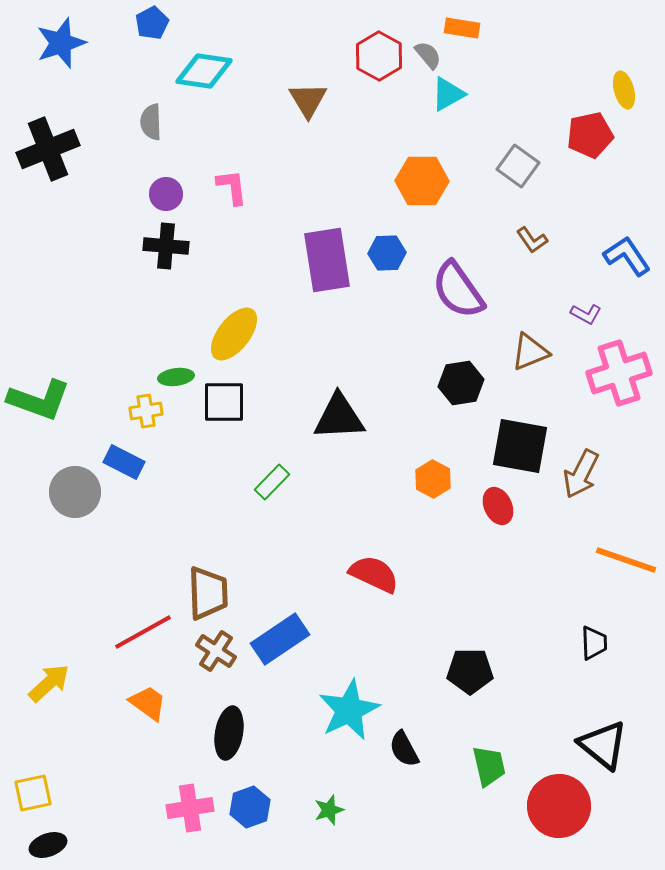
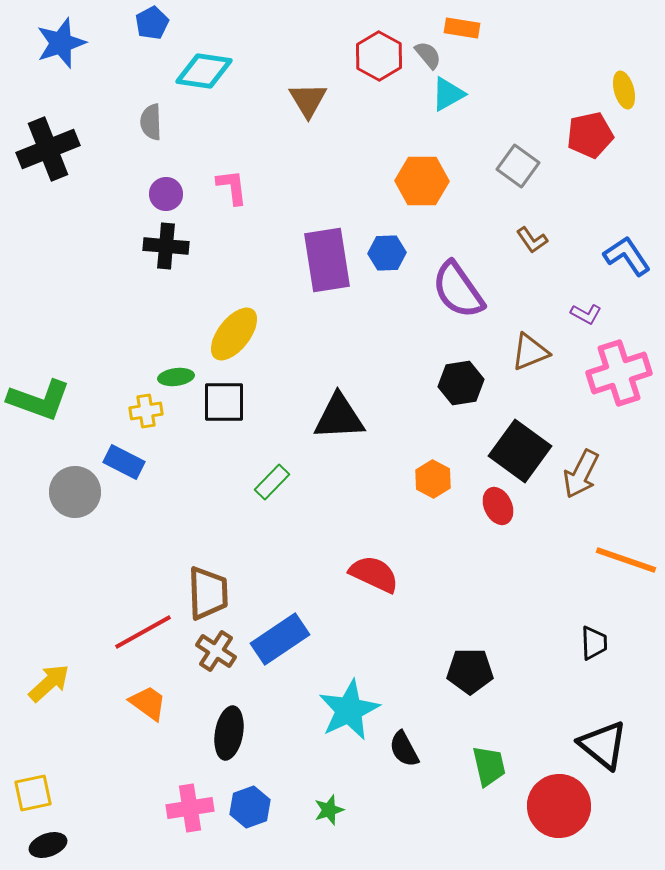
black square at (520, 446): moved 5 px down; rotated 26 degrees clockwise
